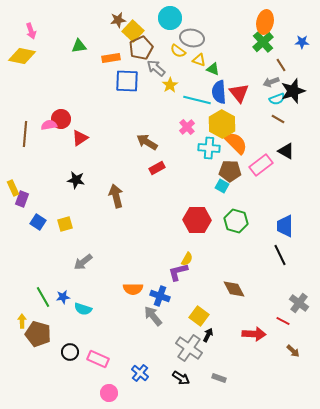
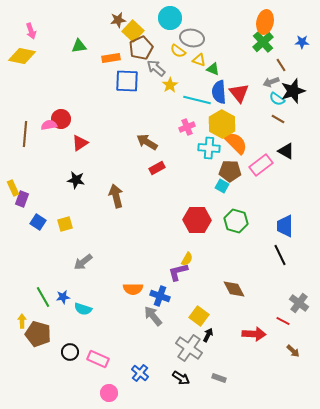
cyan semicircle at (277, 99): rotated 56 degrees clockwise
pink cross at (187, 127): rotated 21 degrees clockwise
red triangle at (80, 138): moved 5 px down
